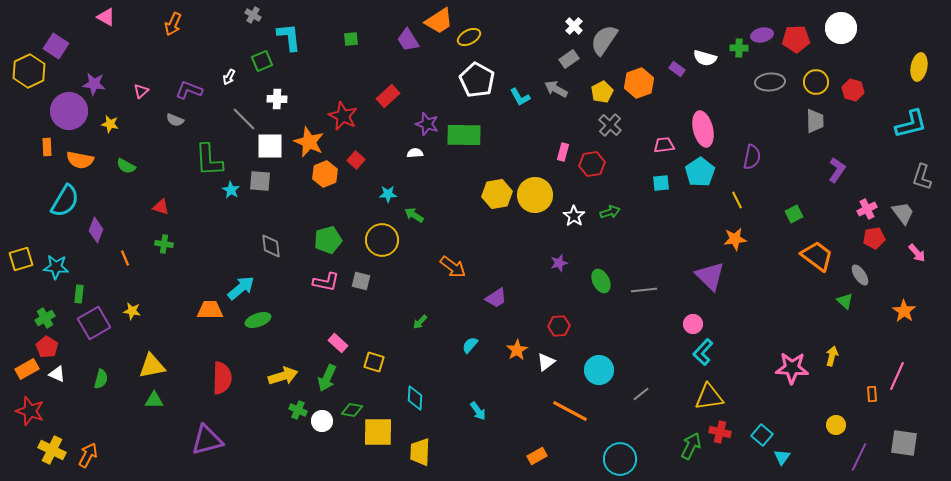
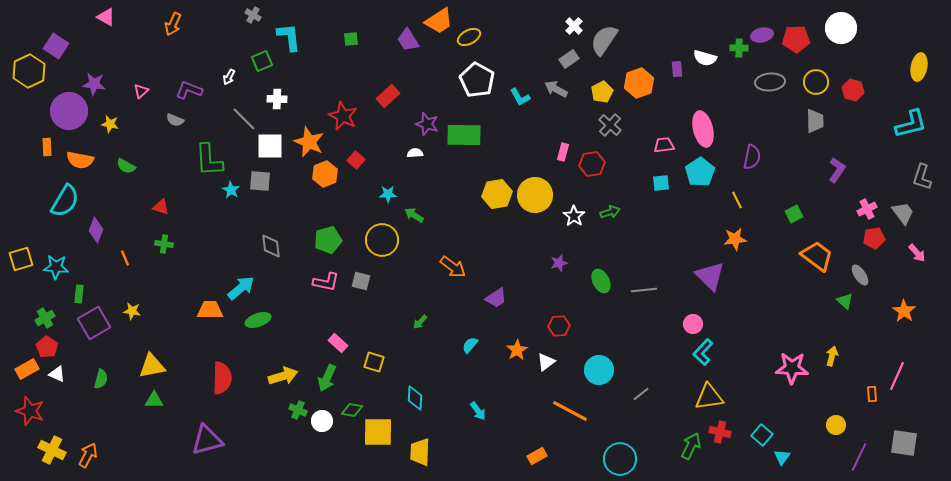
purple rectangle at (677, 69): rotated 49 degrees clockwise
